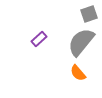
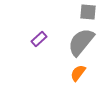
gray square: moved 1 px left, 2 px up; rotated 24 degrees clockwise
orange semicircle: rotated 78 degrees clockwise
